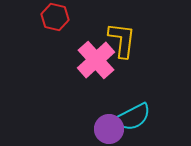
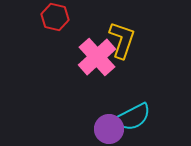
yellow L-shape: rotated 12 degrees clockwise
pink cross: moved 1 px right, 3 px up
